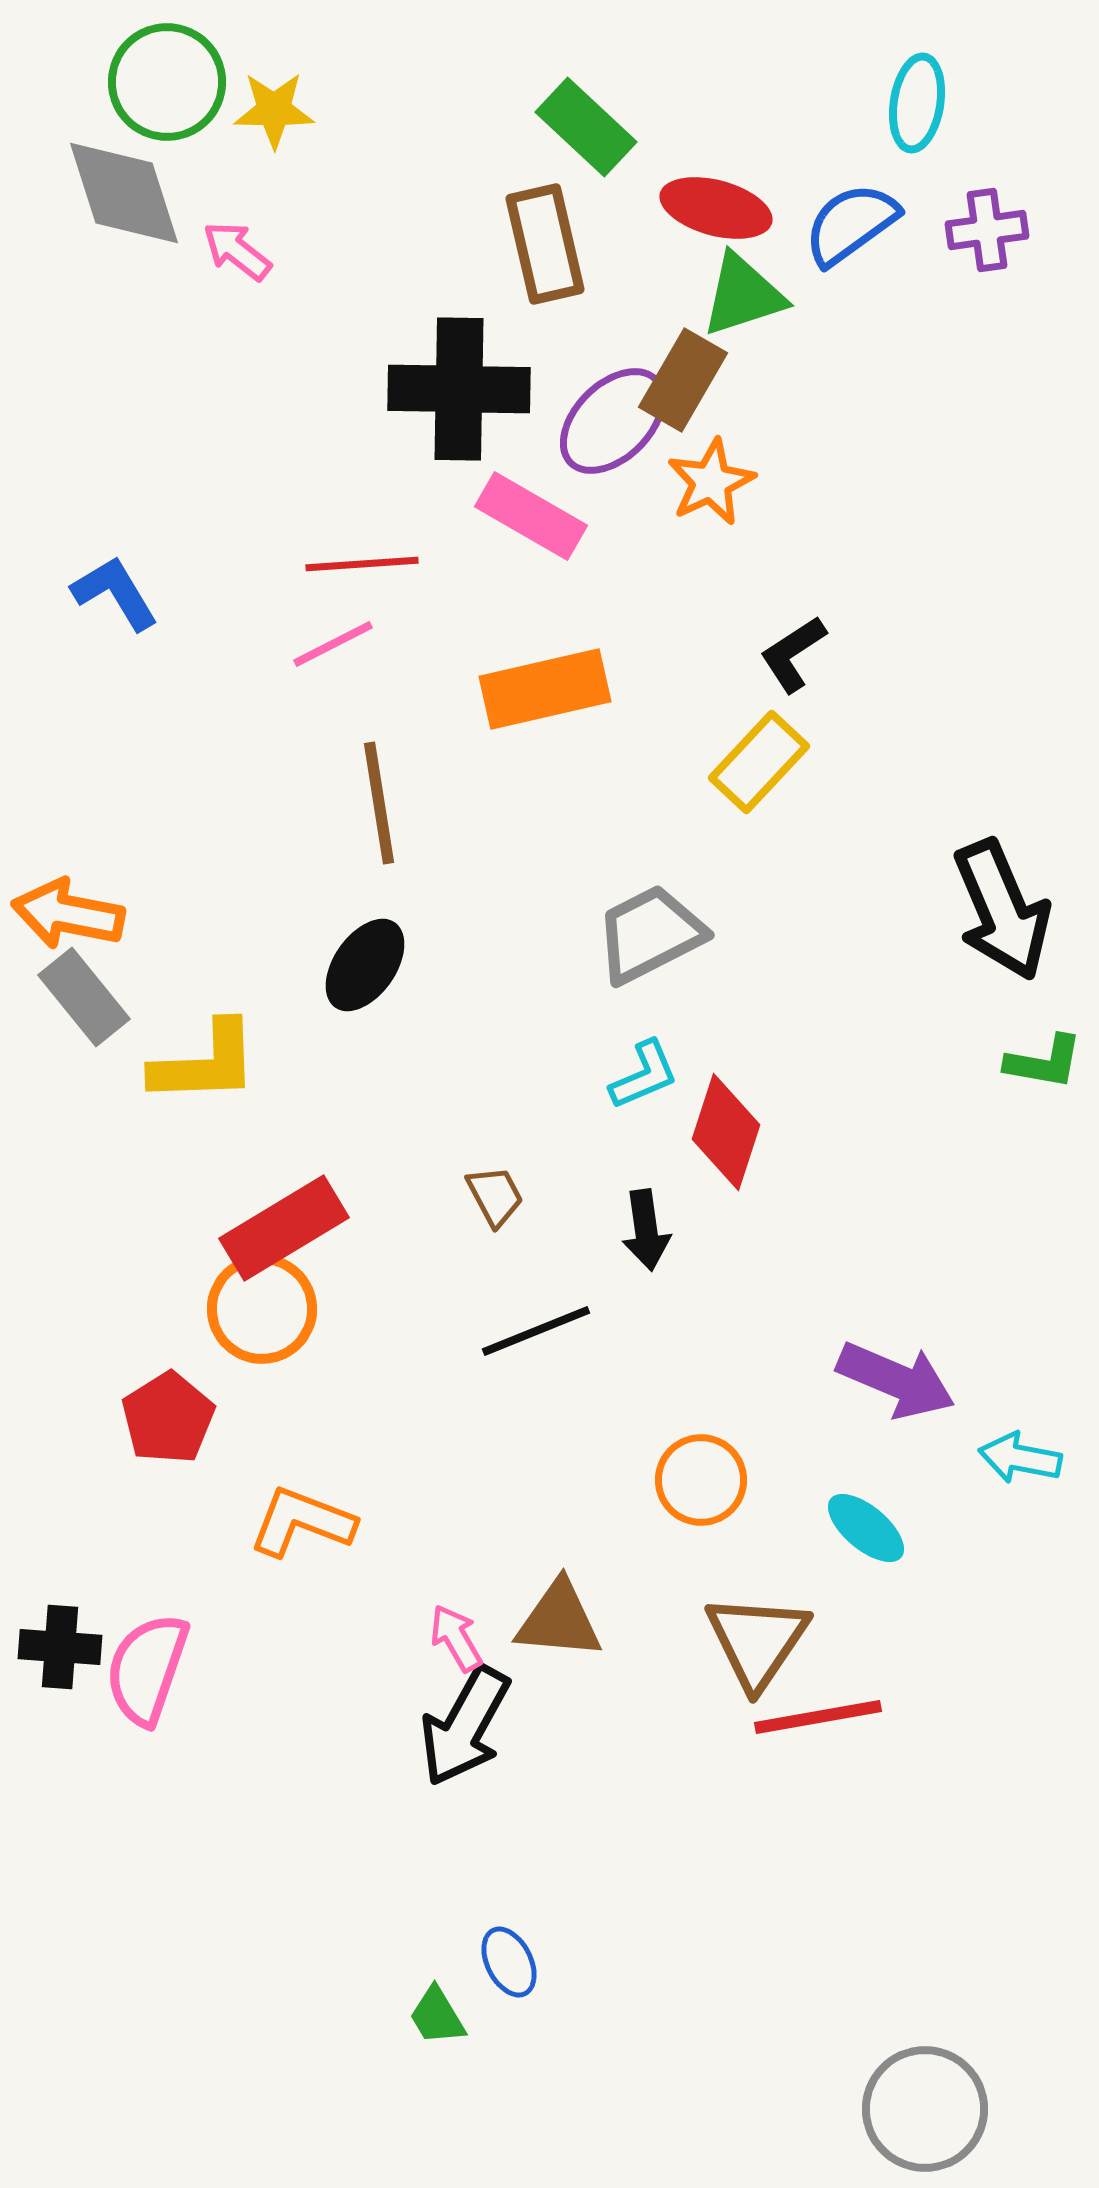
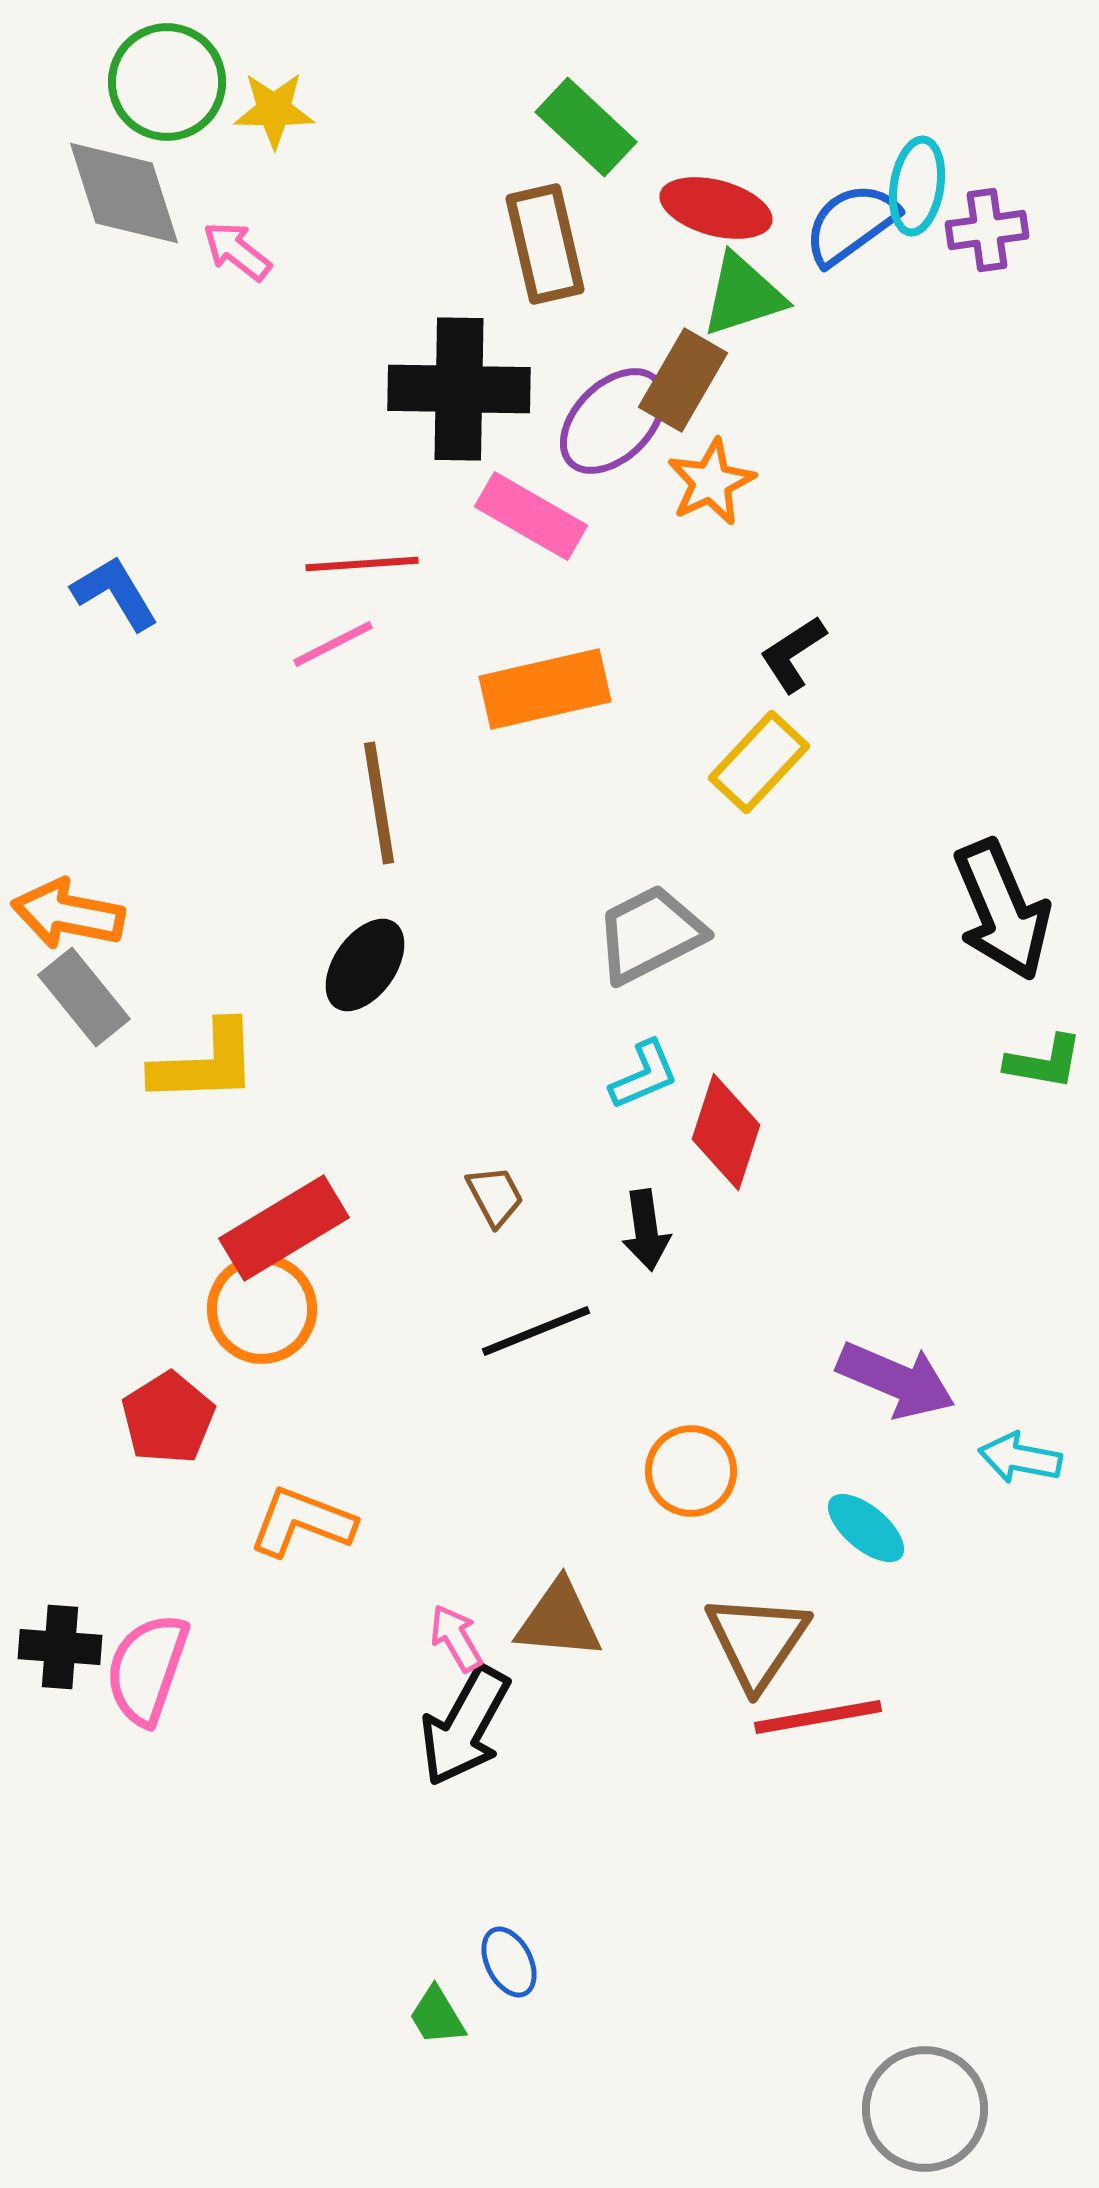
cyan ellipse at (917, 103): moved 83 px down
orange circle at (701, 1480): moved 10 px left, 9 px up
